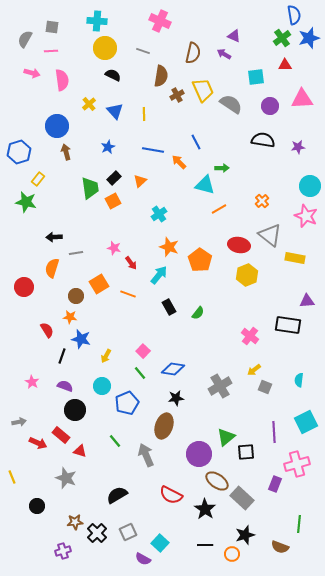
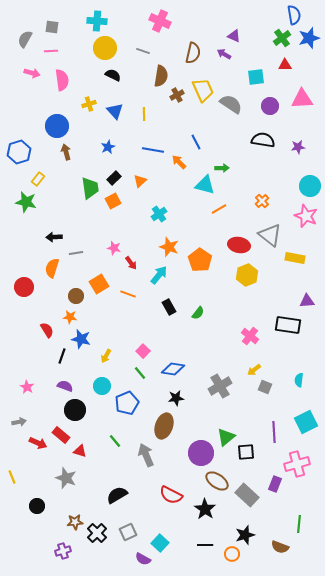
yellow cross at (89, 104): rotated 24 degrees clockwise
pink star at (32, 382): moved 5 px left, 5 px down
purple circle at (199, 454): moved 2 px right, 1 px up
gray rectangle at (242, 498): moved 5 px right, 3 px up
